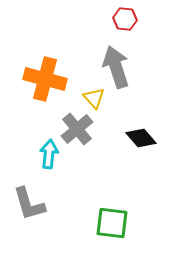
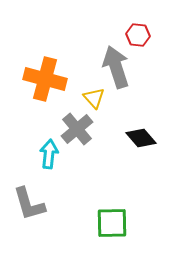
red hexagon: moved 13 px right, 16 px down
green square: rotated 8 degrees counterclockwise
